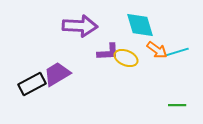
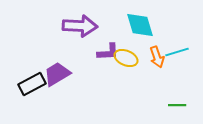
orange arrow: moved 7 px down; rotated 35 degrees clockwise
